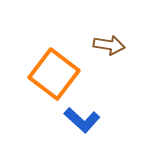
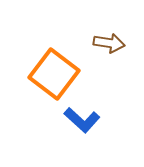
brown arrow: moved 2 px up
